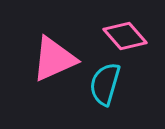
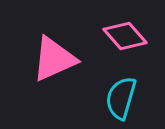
cyan semicircle: moved 16 px right, 14 px down
